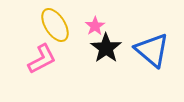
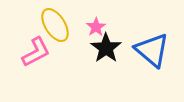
pink star: moved 1 px right, 1 px down
pink L-shape: moved 6 px left, 7 px up
